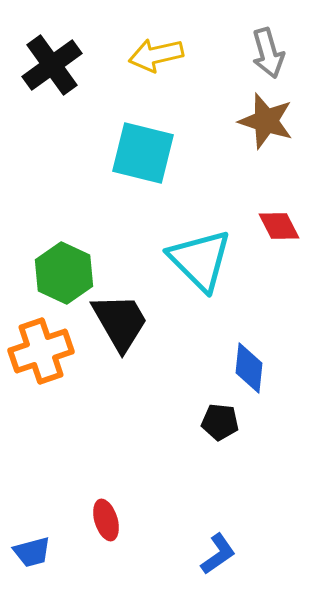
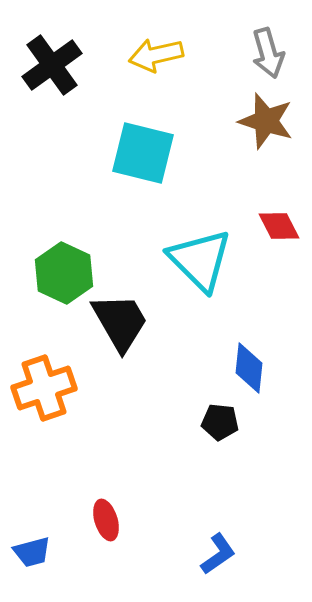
orange cross: moved 3 px right, 37 px down
